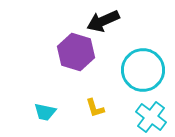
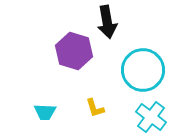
black arrow: moved 4 px right, 1 px down; rotated 76 degrees counterclockwise
purple hexagon: moved 2 px left, 1 px up
cyan trapezoid: rotated 10 degrees counterclockwise
